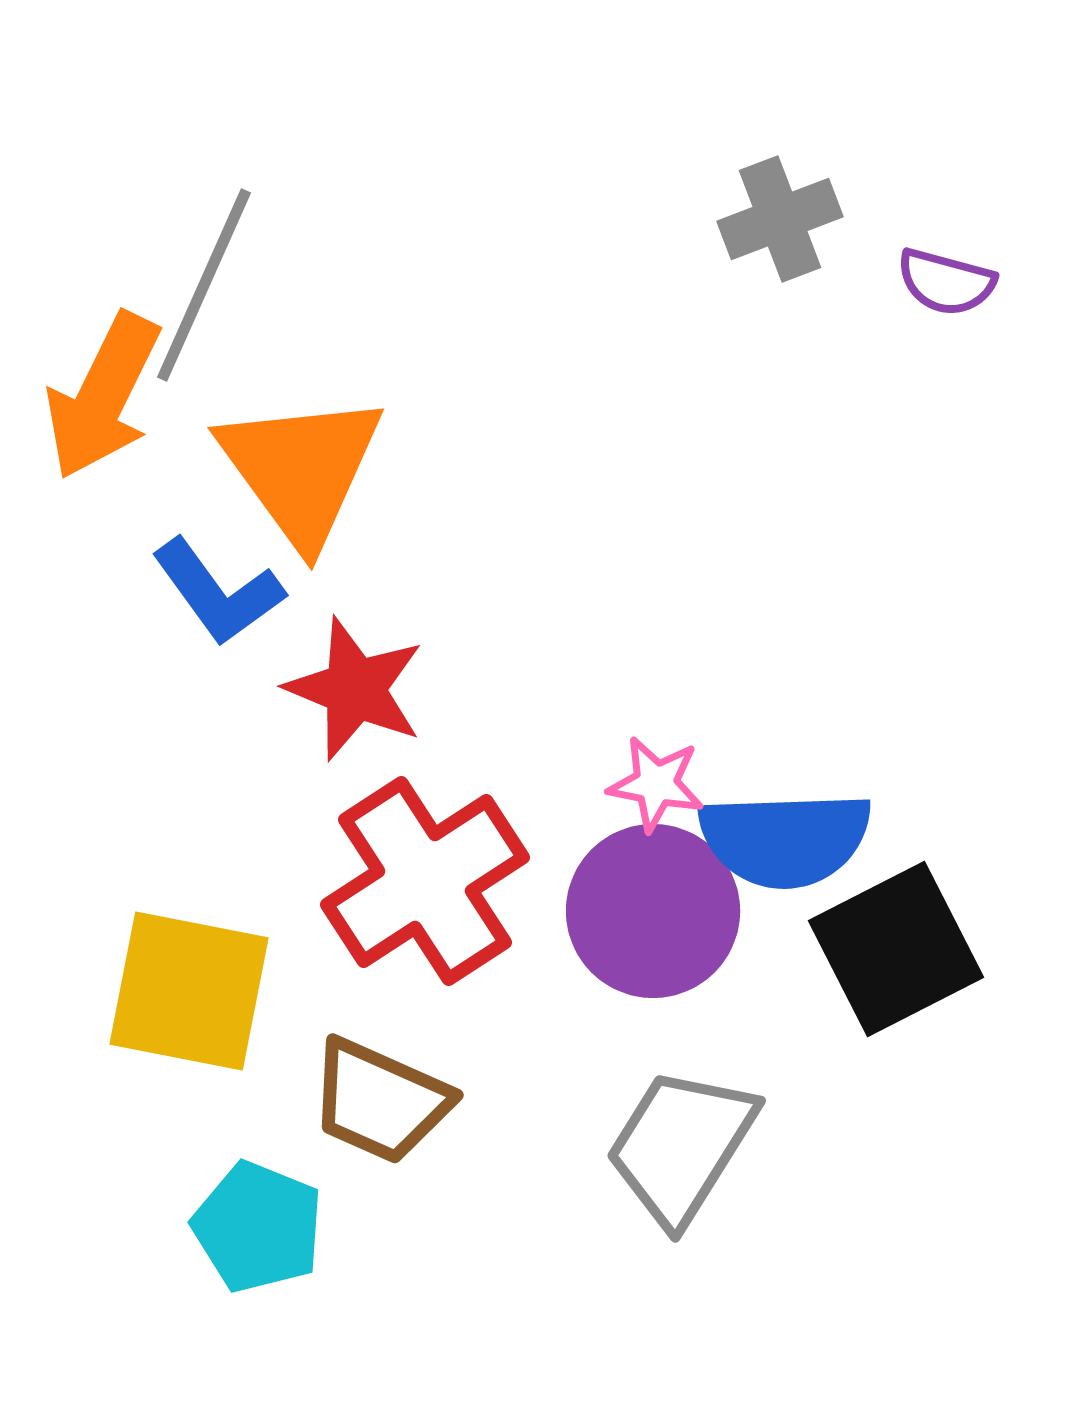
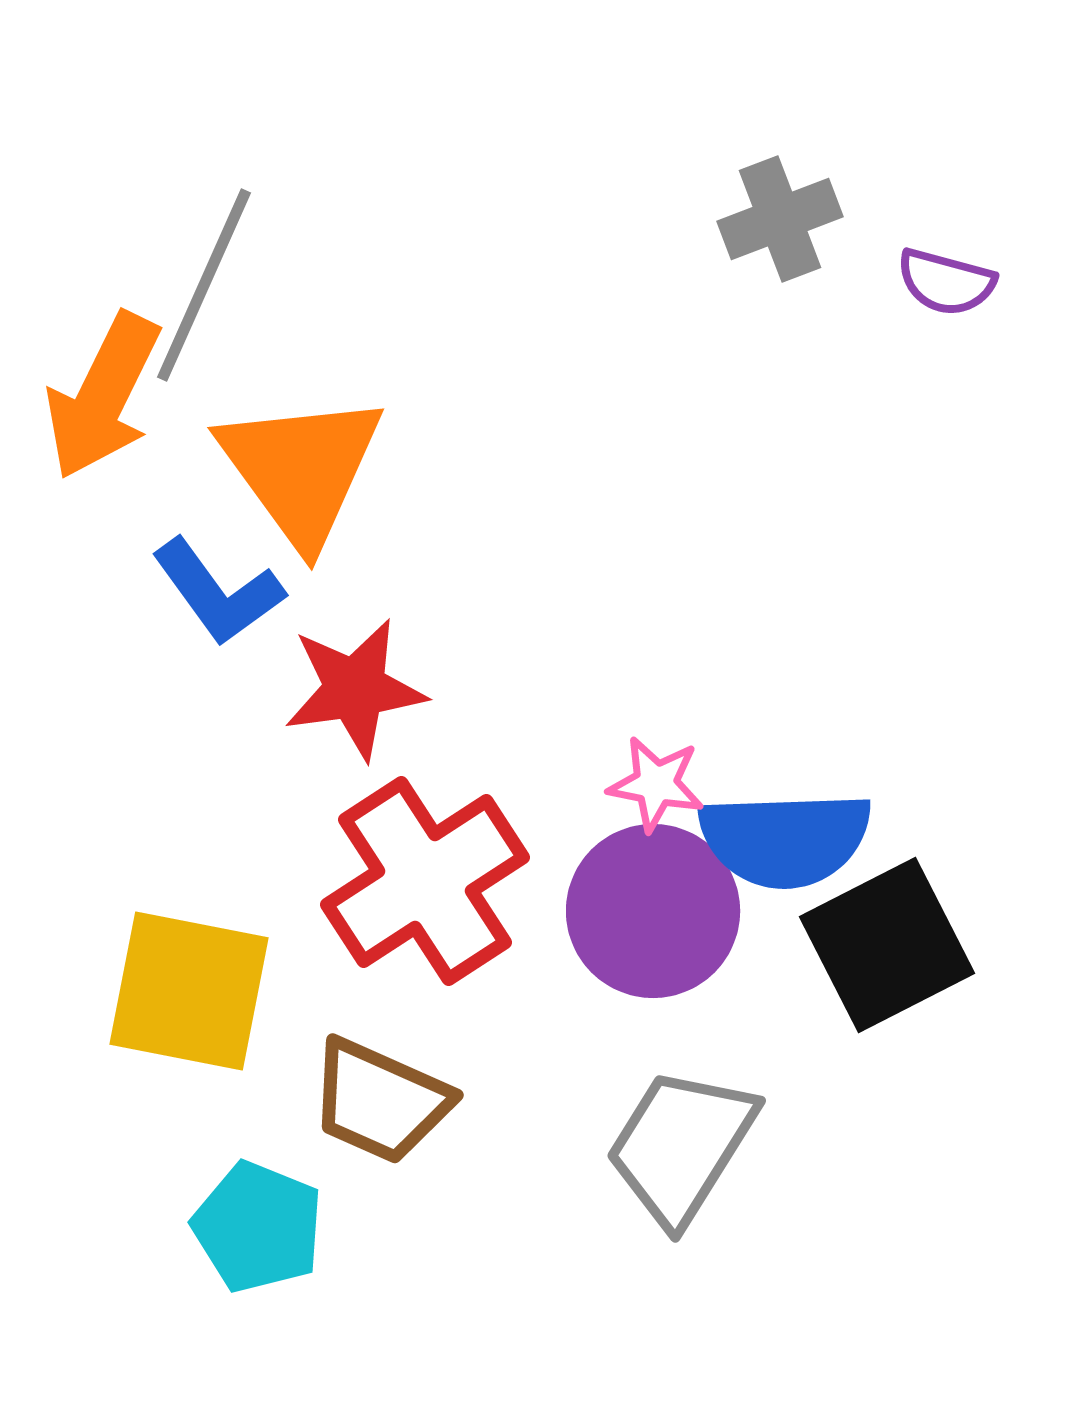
red star: rotated 30 degrees counterclockwise
black square: moved 9 px left, 4 px up
